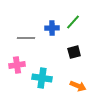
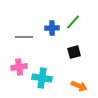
gray line: moved 2 px left, 1 px up
pink cross: moved 2 px right, 2 px down
orange arrow: moved 1 px right
